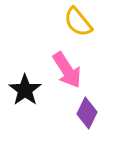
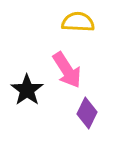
yellow semicircle: rotated 132 degrees clockwise
black star: moved 2 px right
